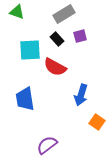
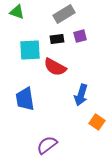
black rectangle: rotated 56 degrees counterclockwise
